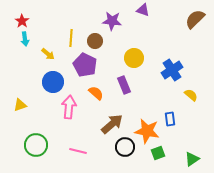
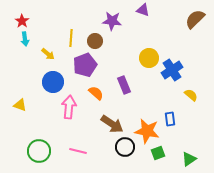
yellow circle: moved 15 px right
purple pentagon: rotated 25 degrees clockwise
yellow triangle: rotated 40 degrees clockwise
brown arrow: rotated 75 degrees clockwise
green circle: moved 3 px right, 6 px down
green triangle: moved 3 px left
